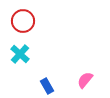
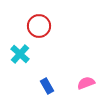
red circle: moved 16 px right, 5 px down
pink semicircle: moved 1 px right, 3 px down; rotated 30 degrees clockwise
